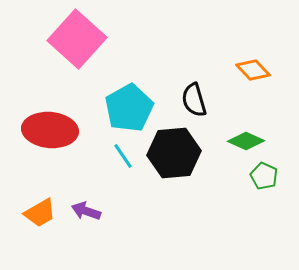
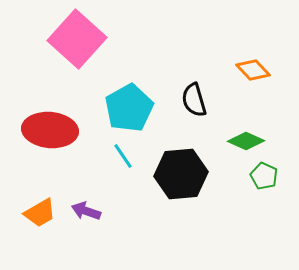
black hexagon: moved 7 px right, 21 px down
